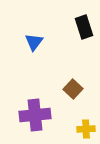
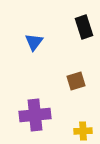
brown square: moved 3 px right, 8 px up; rotated 30 degrees clockwise
yellow cross: moved 3 px left, 2 px down
